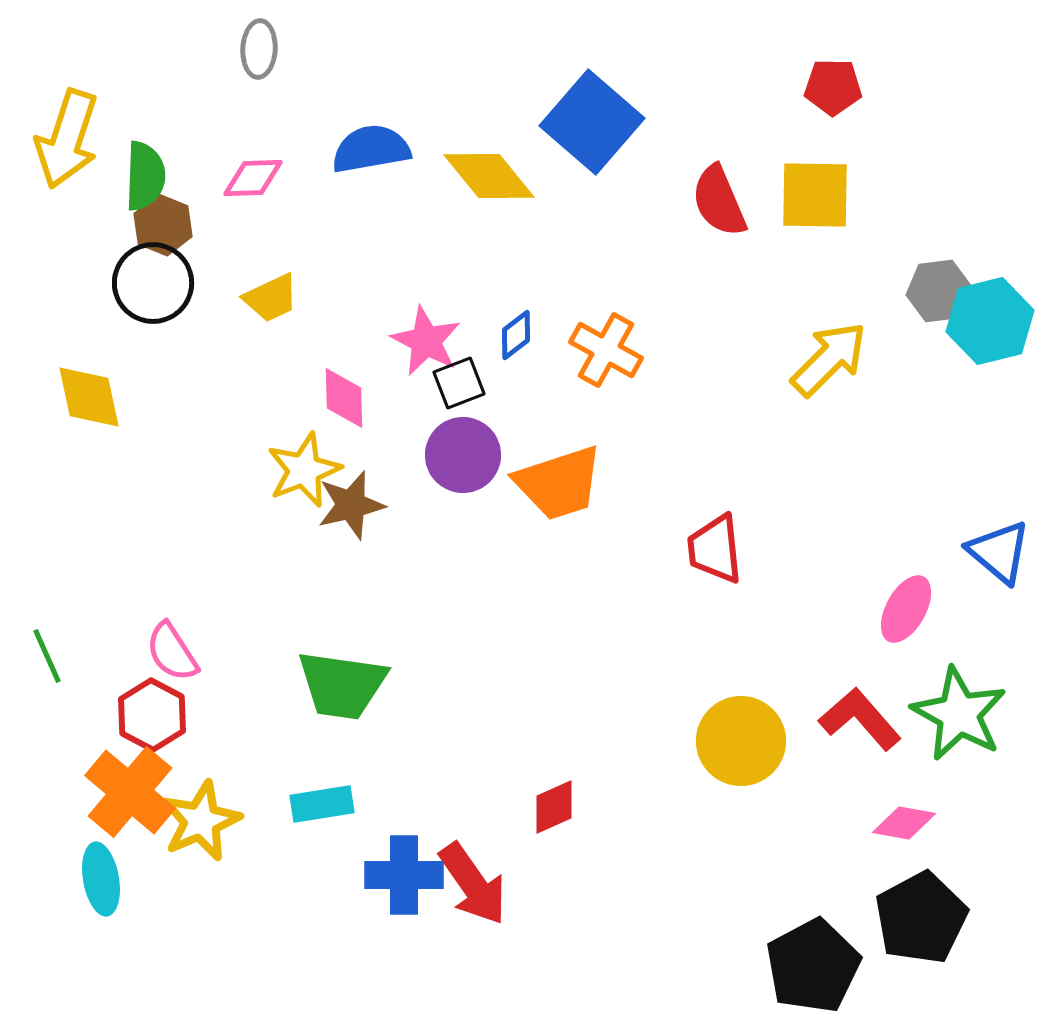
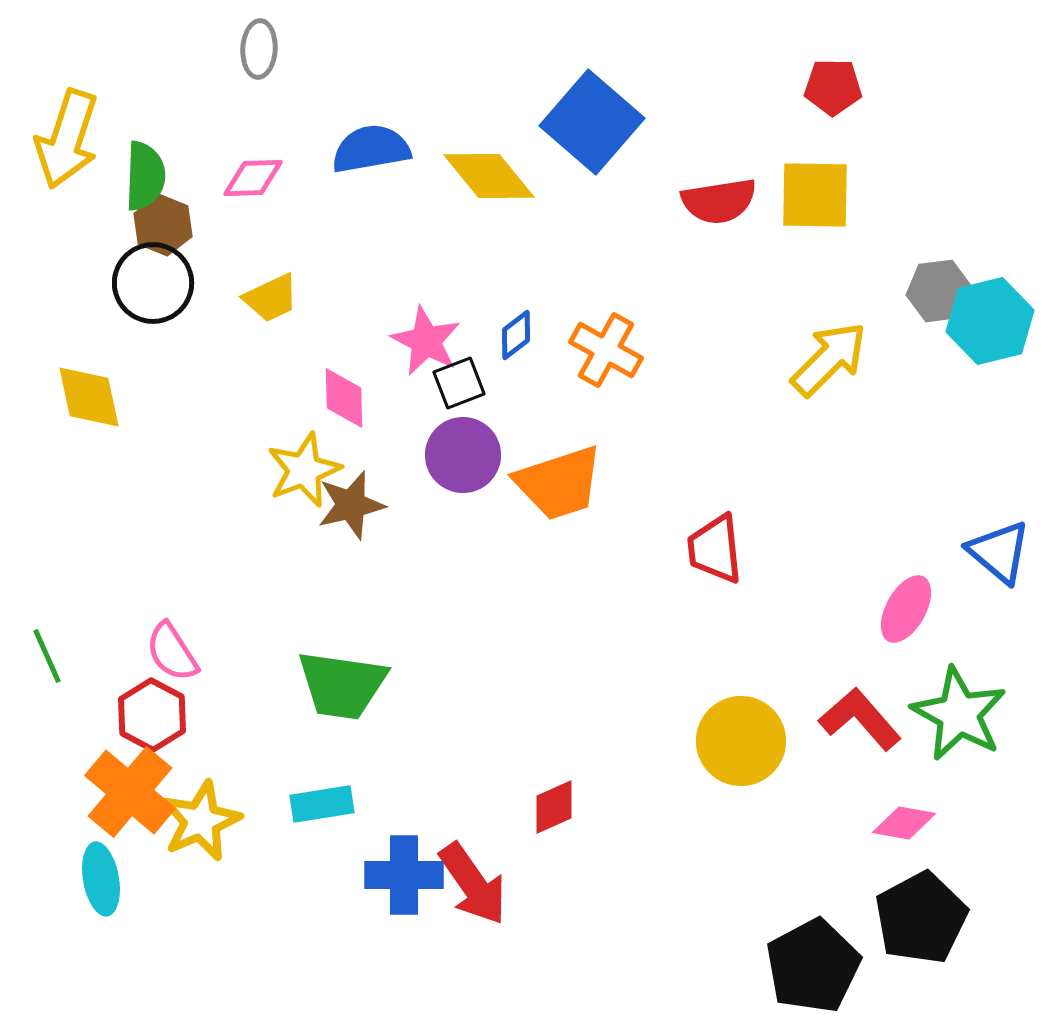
red semicircle at (719, 201): rotated 76 degrees counterclockwise
